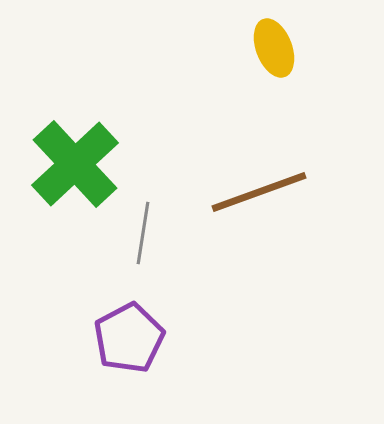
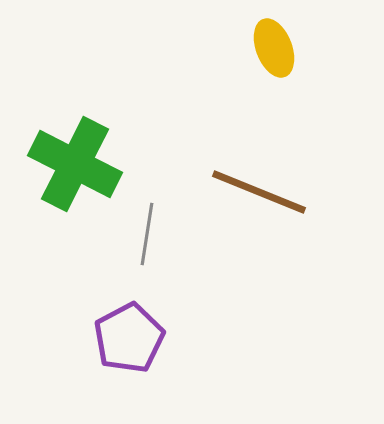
green cross: rotated 20 degrees counterclockwise
brown line: rotated 42 degrees clockwise
gray line: moved 4 px right, 1 px down
